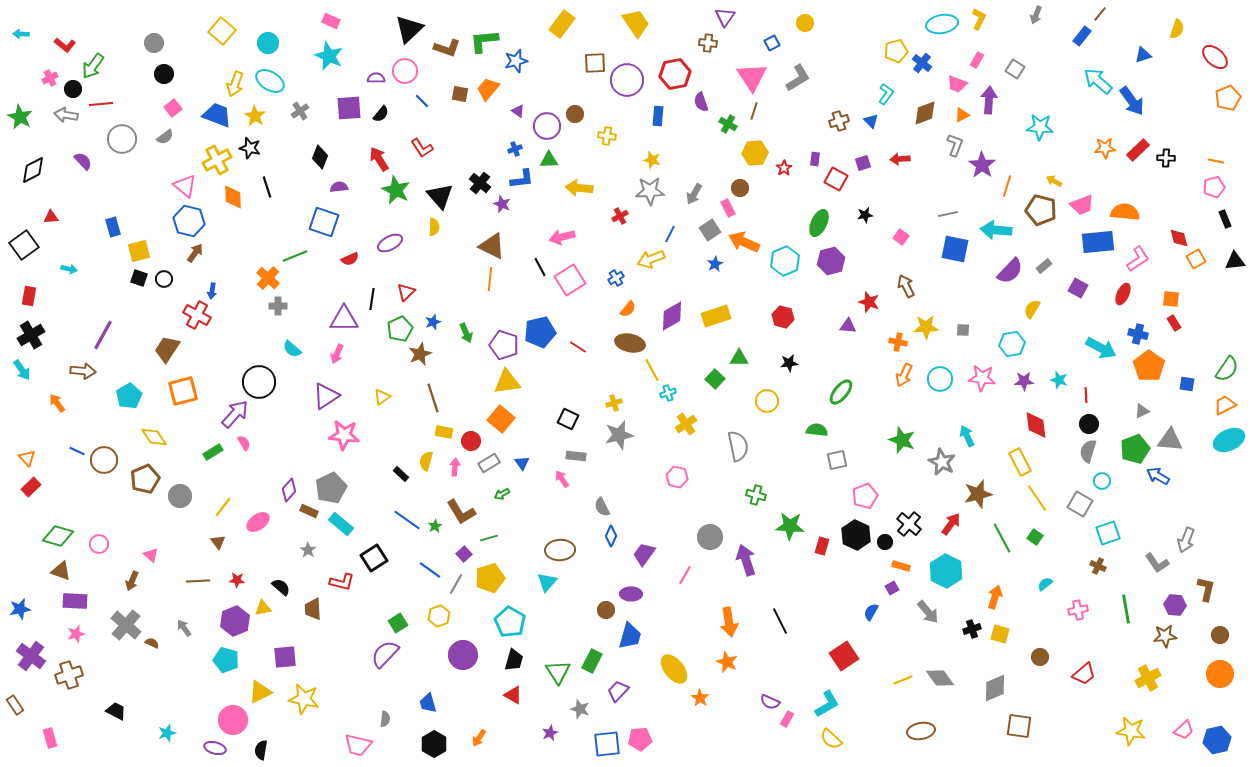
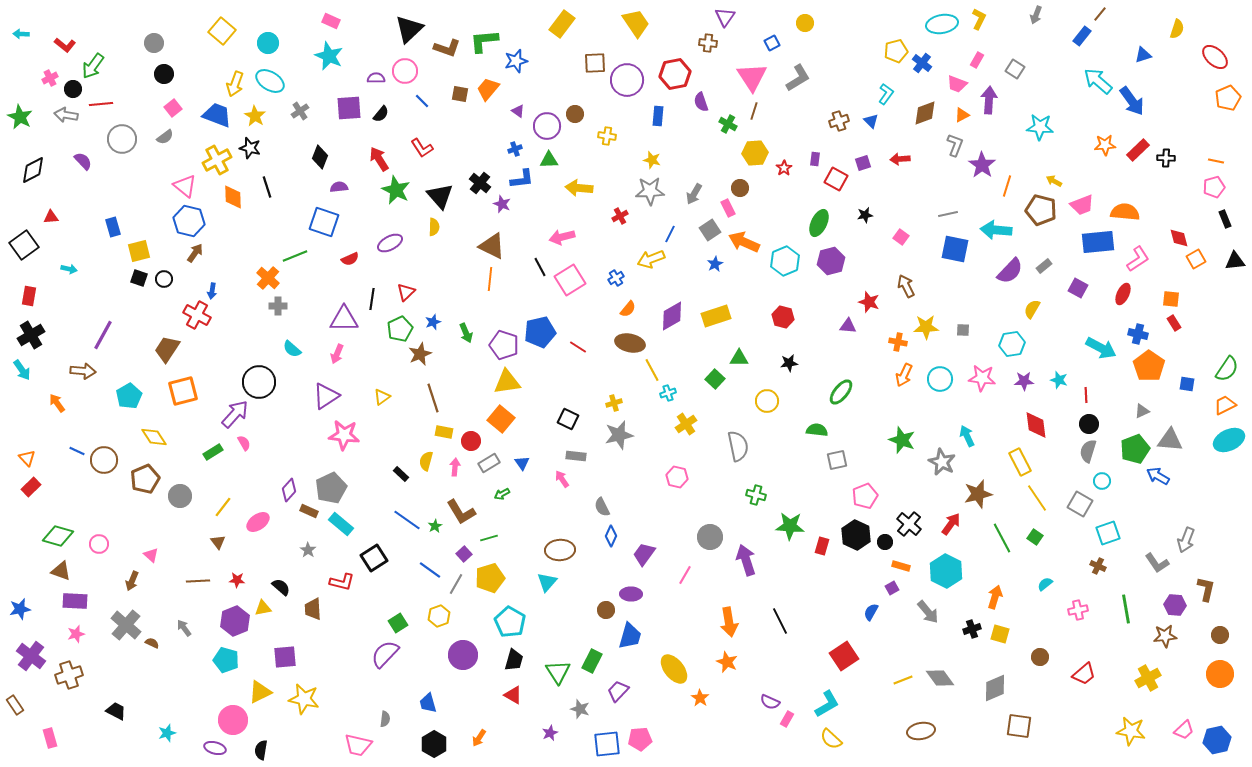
orange star at (1105, 148): moved 3 px up
